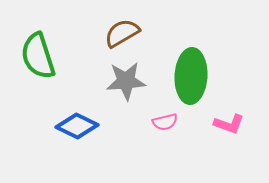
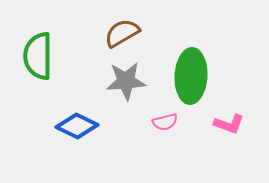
green semicircle: rotated 18 degrees clockwise
